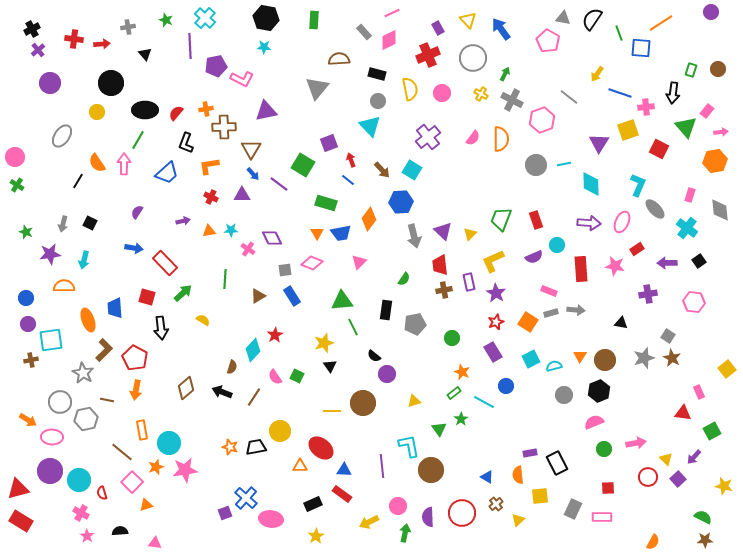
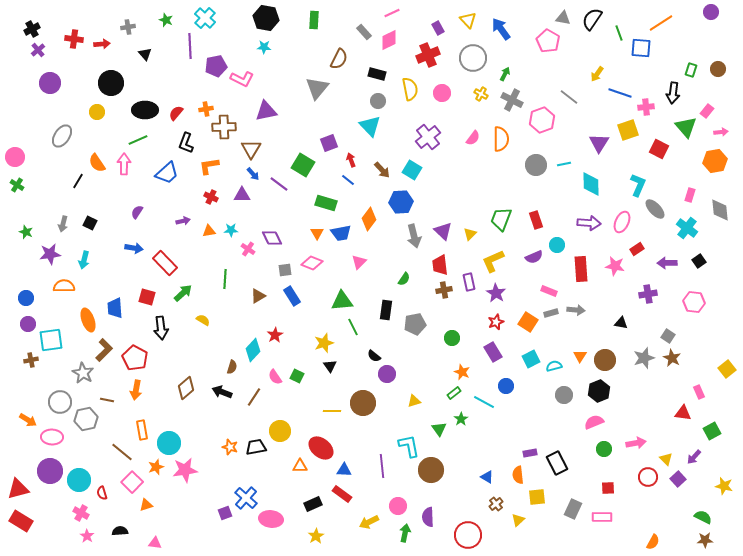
brown semicircle at (339, 59): rotated 120 degrees clockwise
green line at (138, 140): rotated 36 degrees clockwise
yellow square at (540, 496): moved 3 px left, 1 px down
red circle at (462, 513): moved 6 px right, 22 px down
